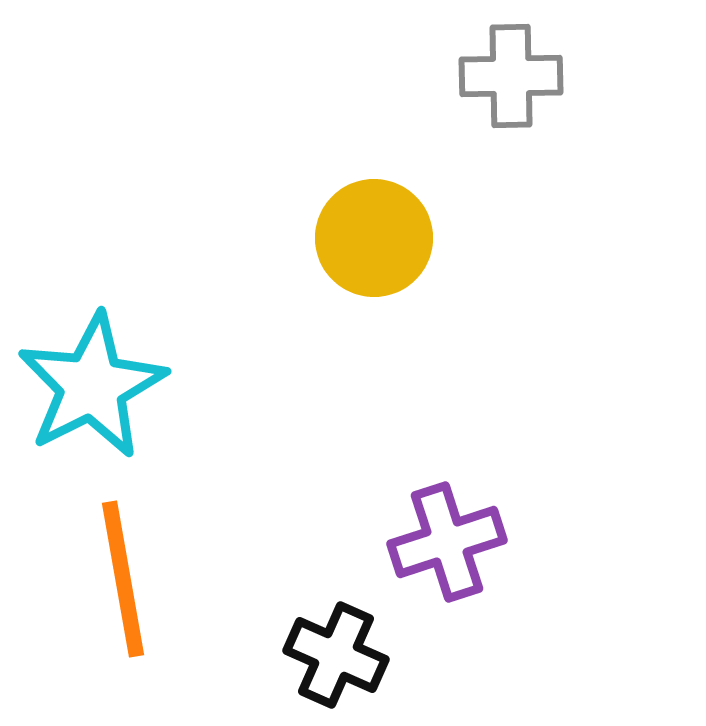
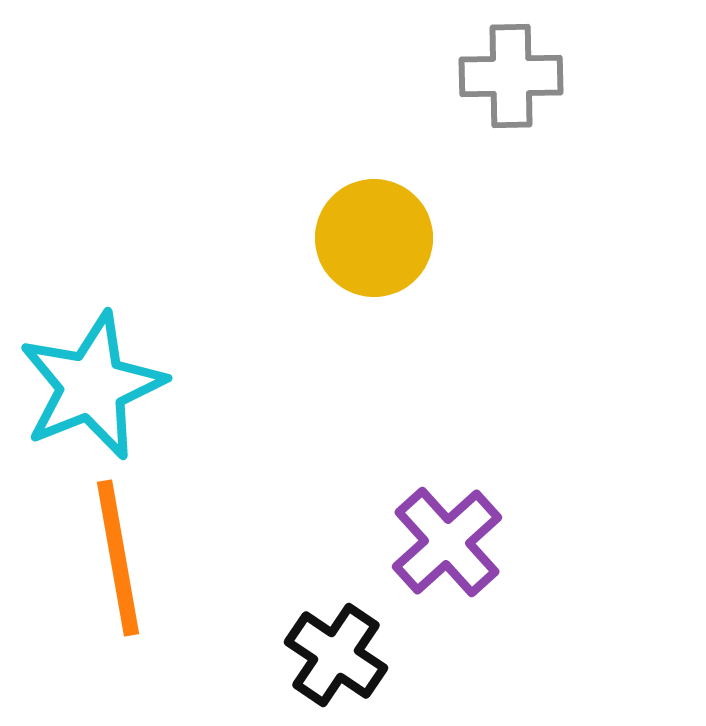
cyan star: rotated 5 degrees clockwise
purple cross: rotated 24 degrees counterclockwise
orange line: moved 5 px left, 21 px up
black cross: rotated 10 degrees clockwise
